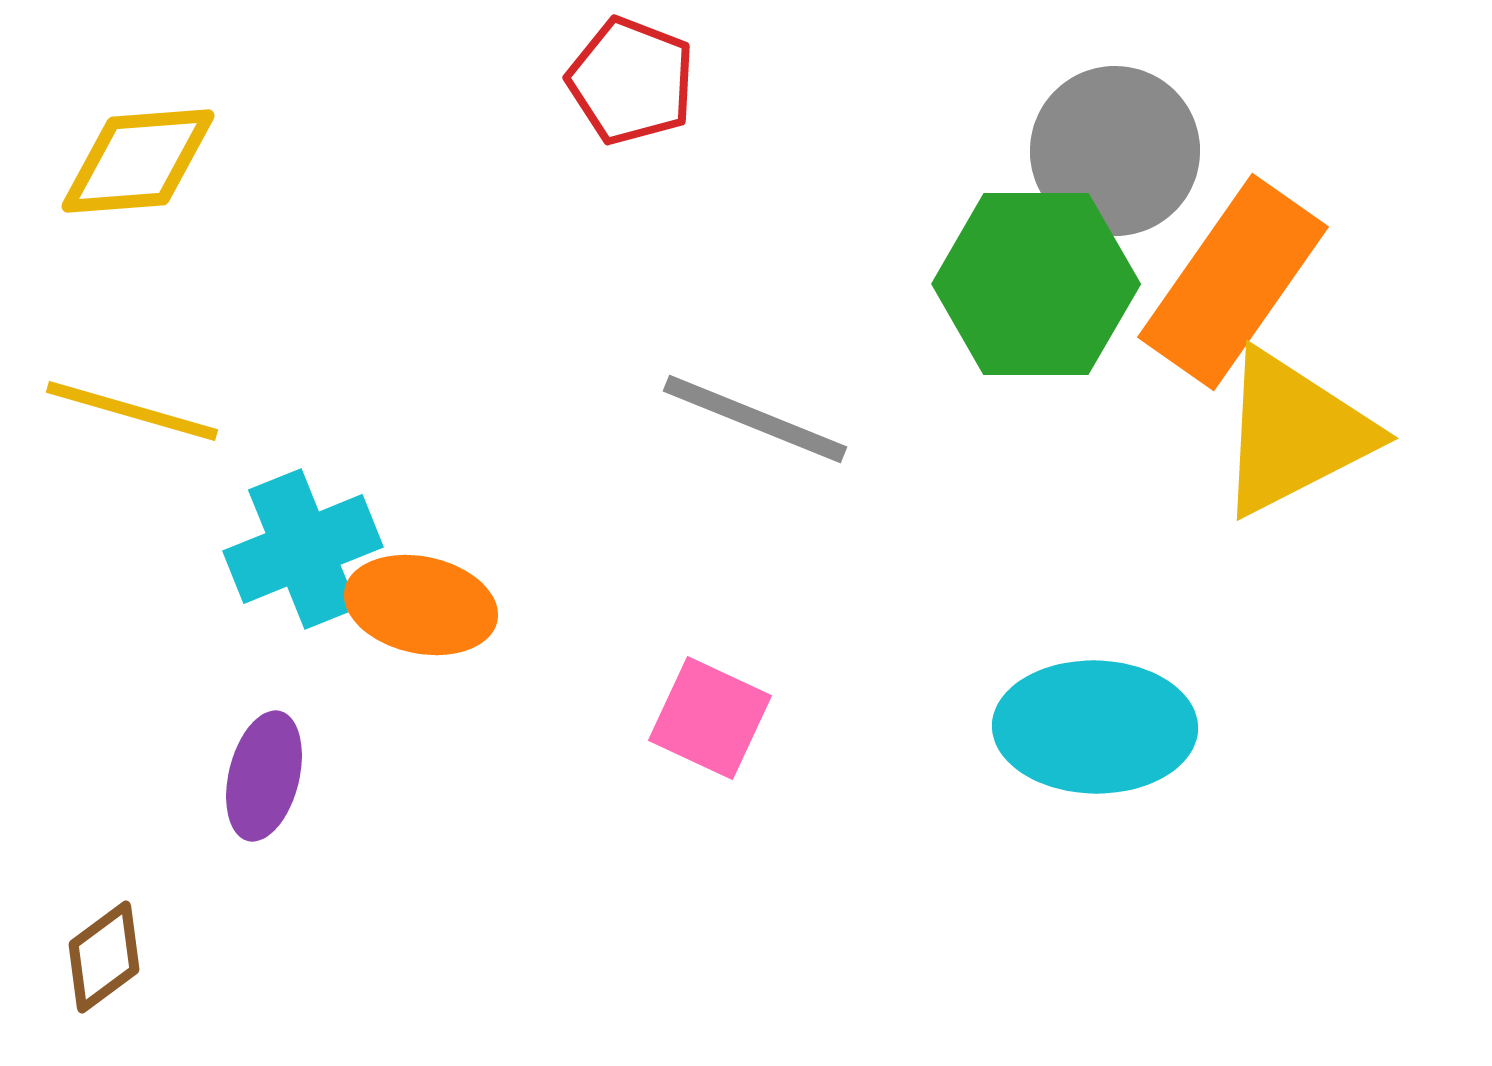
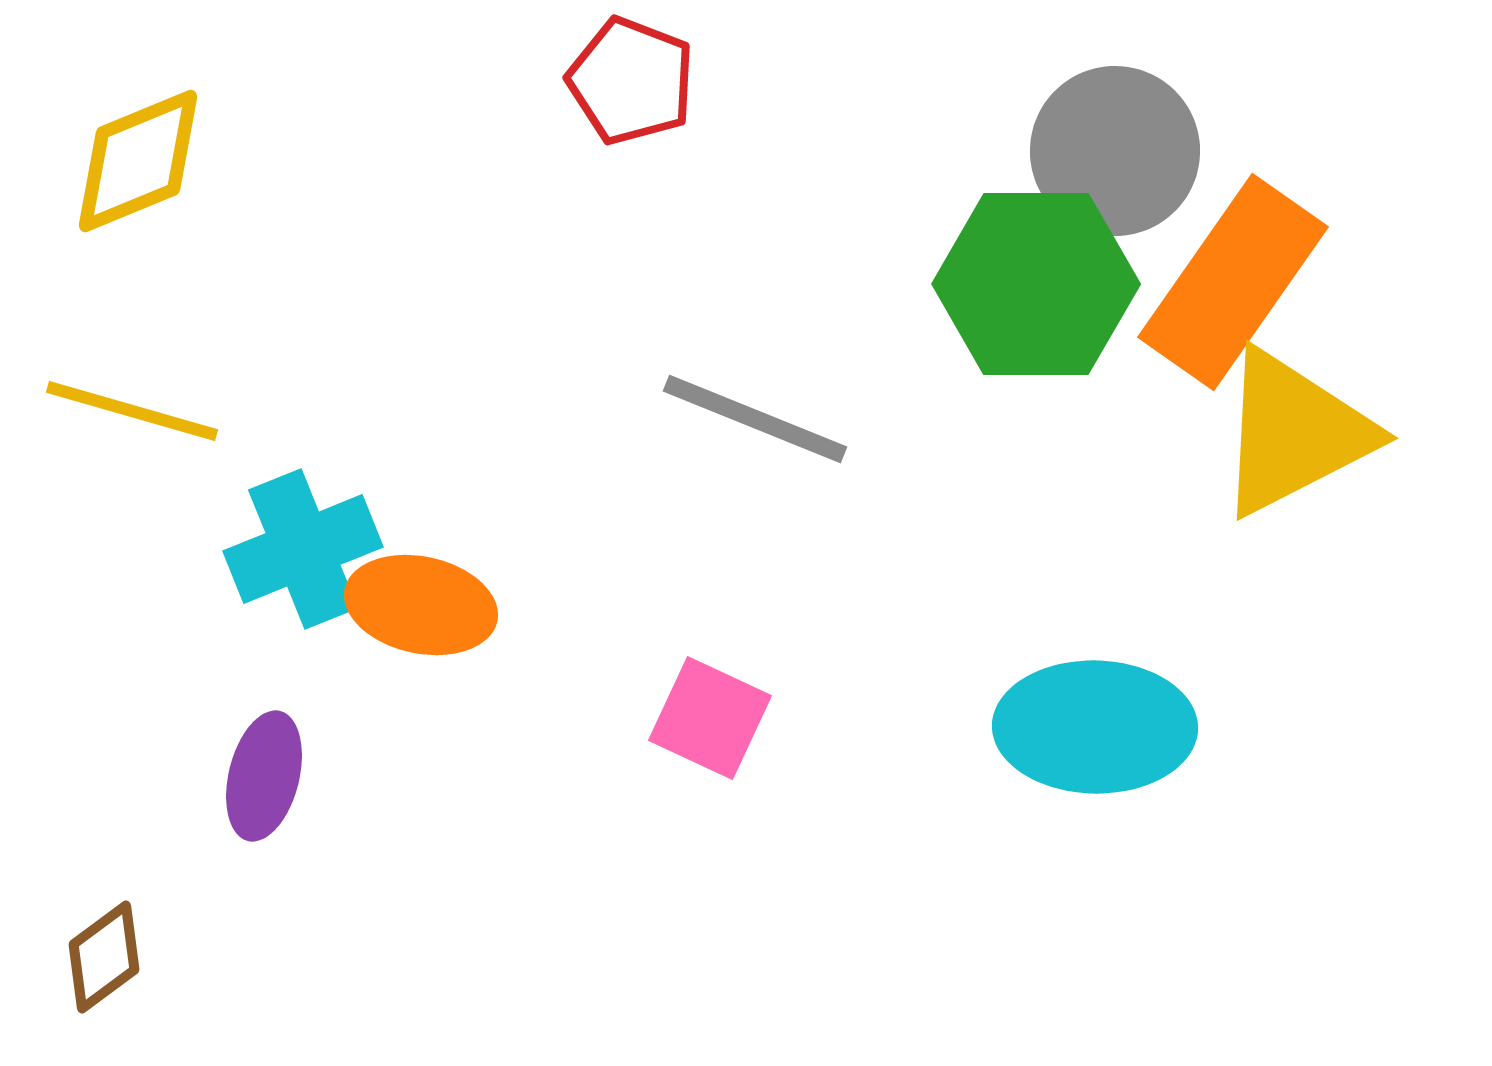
yellow diamond: rotated 18 degrees counterclockwise
